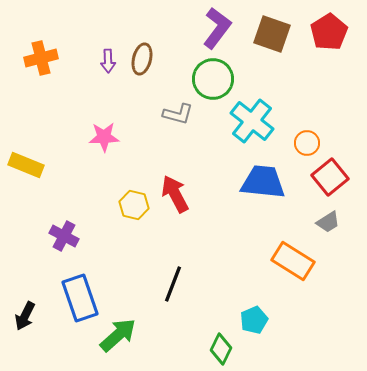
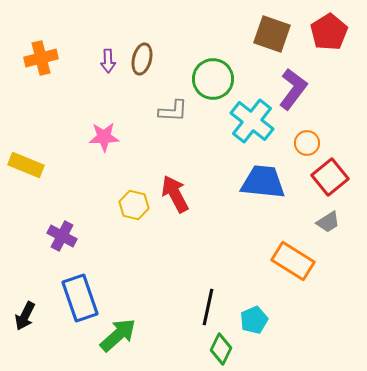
purple L-shape: moved 76 px right, 61 px down
gray L-shape: moved 5 px left, 3 px up; rotated 12 degrees counterclockwise
purple cross: moved 2 px left
black line: moved 35 px right, 23 px down; rotated 9 degrees counterclockwise
